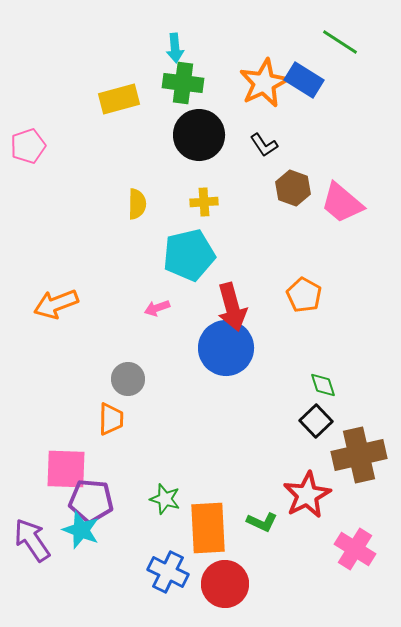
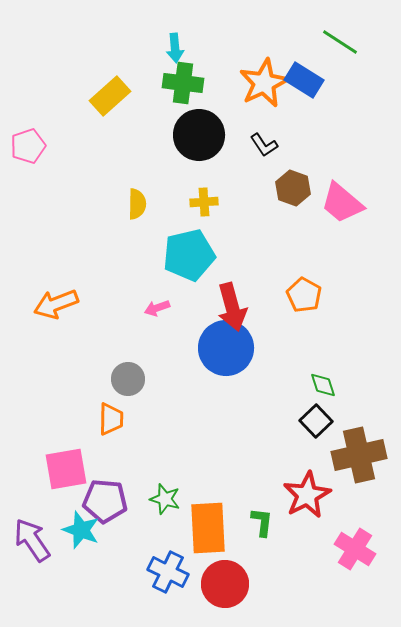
yellow rectangle: moved 9 px left, 3 px up; rotated 27 degrees counterclockwise
pink square: rotated 12 degrees counterclockwise
purple pentagon: moved 14 px right
green L-shape: rotated 108 degrees counterclockwise
